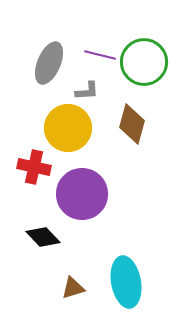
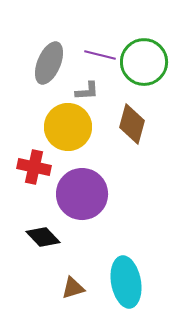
yellow circle: moved 1 px up
